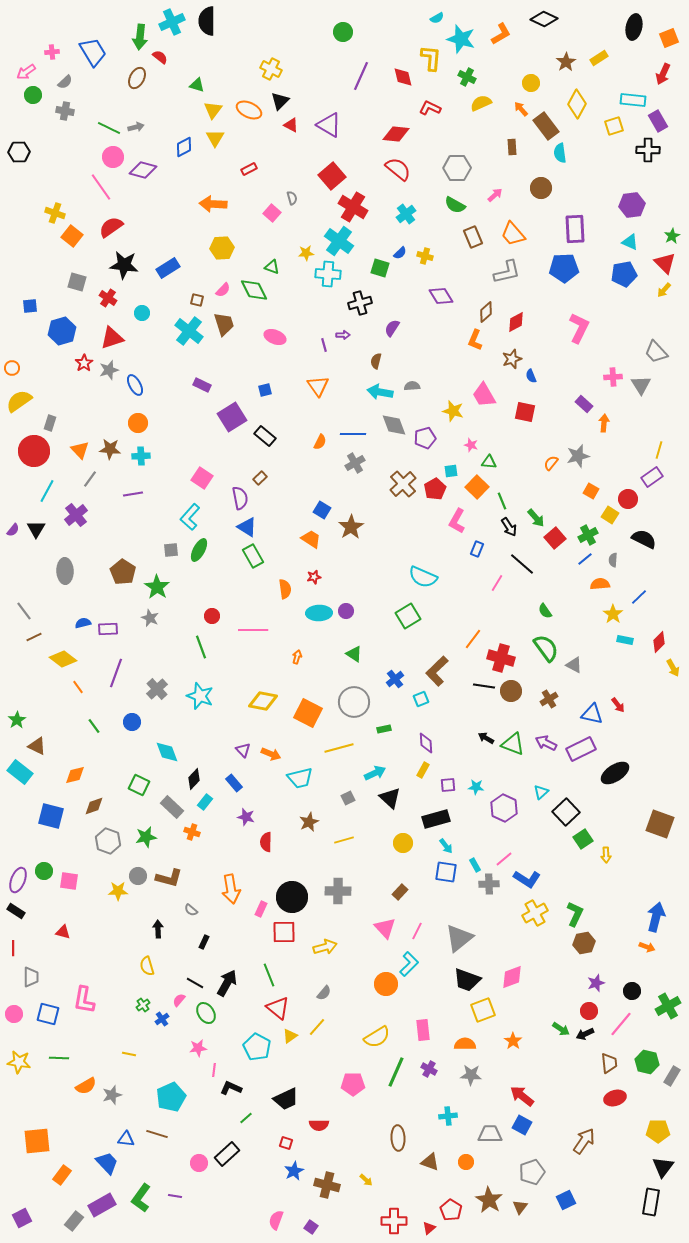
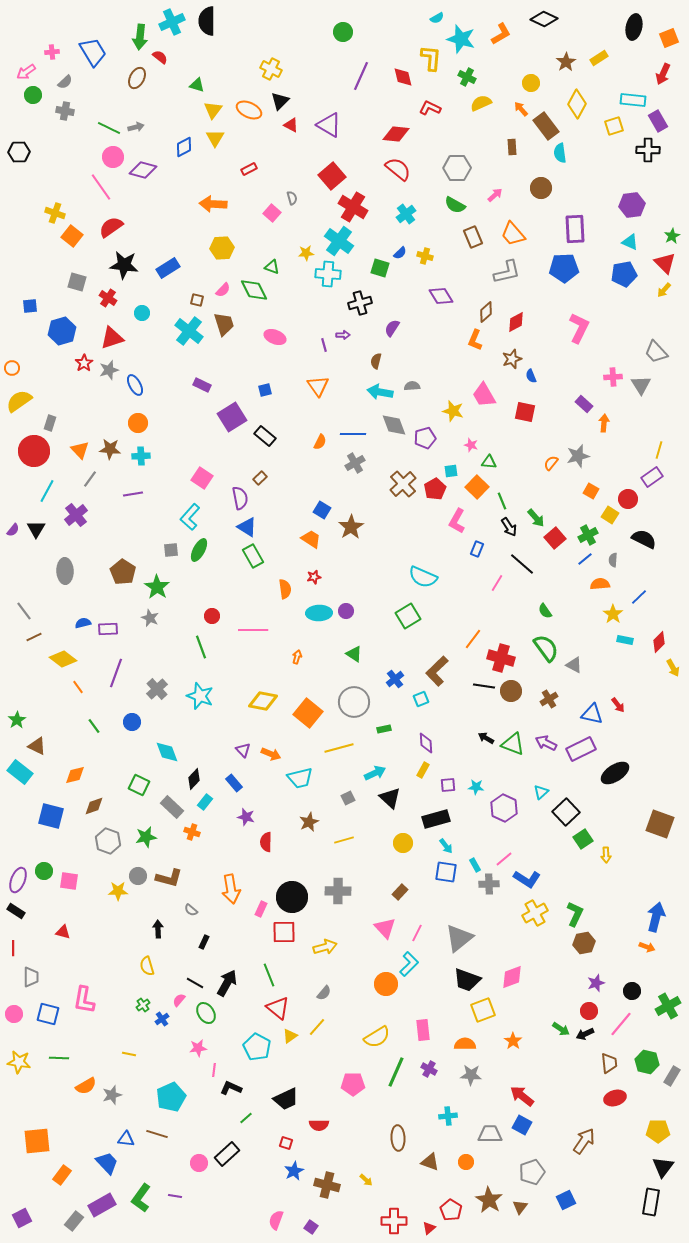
orange square at (308, 713): rotated 12 degrees clockwise
pink line at (417, 931): moved 2 px down
